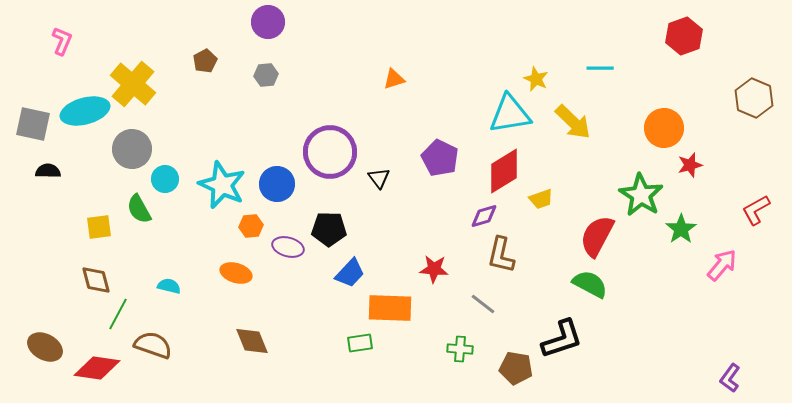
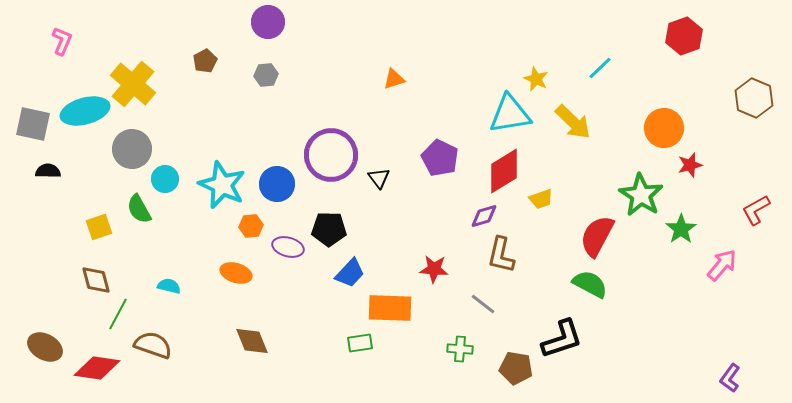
cyan line at (600, 68): rotated 44 degrees counterclockwise
purple circle at (330, 152): moved 1 px right, 3 px down
yellow square at (99, 227): rotated 12 degrees counterclockwise
